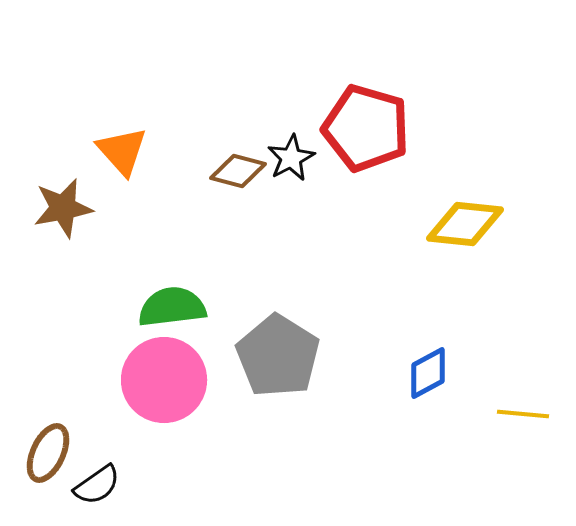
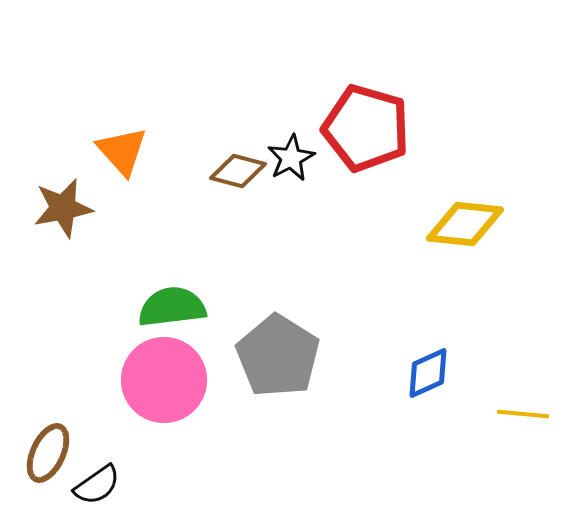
blue diamond: rotated 4 degrees clockwise
